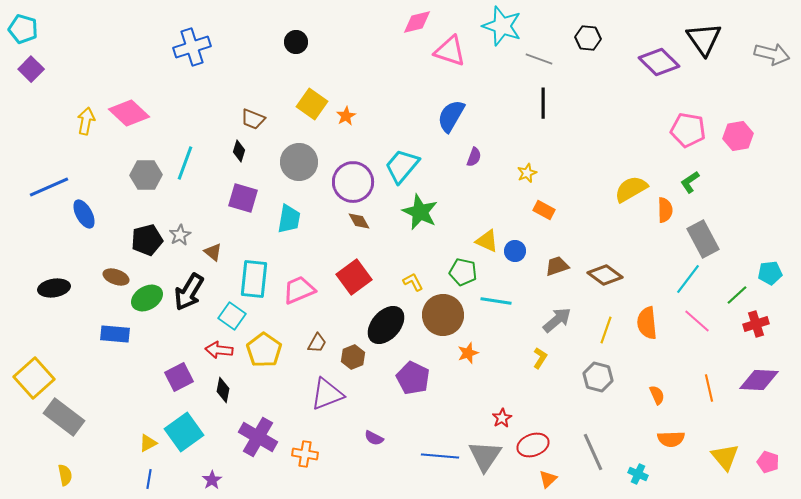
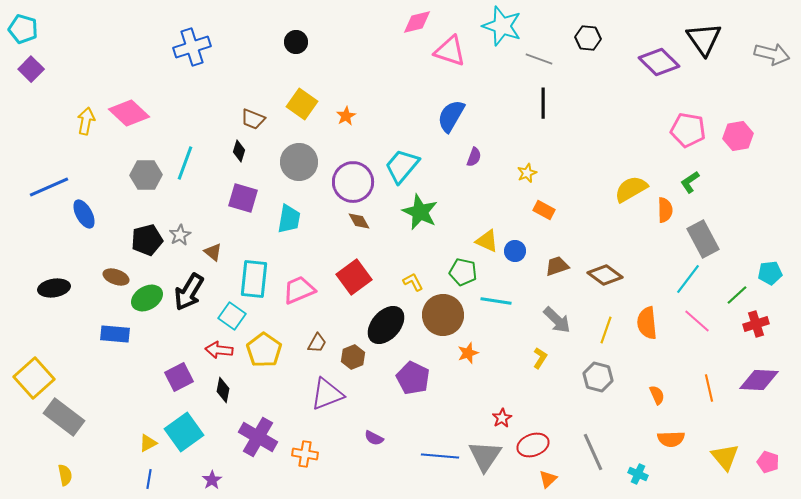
yellow square at (312, 104): moved 10 px left
gray arrow at (557, 320): rotated 84 degrees clockwise
